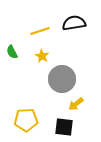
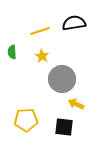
green semicircle: rotated 24 degrees clockwise
yellow arrow: rotated 63 degrees clockwise
